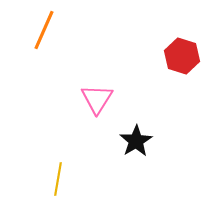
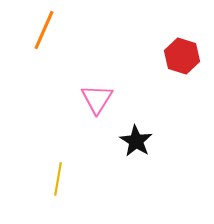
black star: rotated 8 degrees counterclockwise
